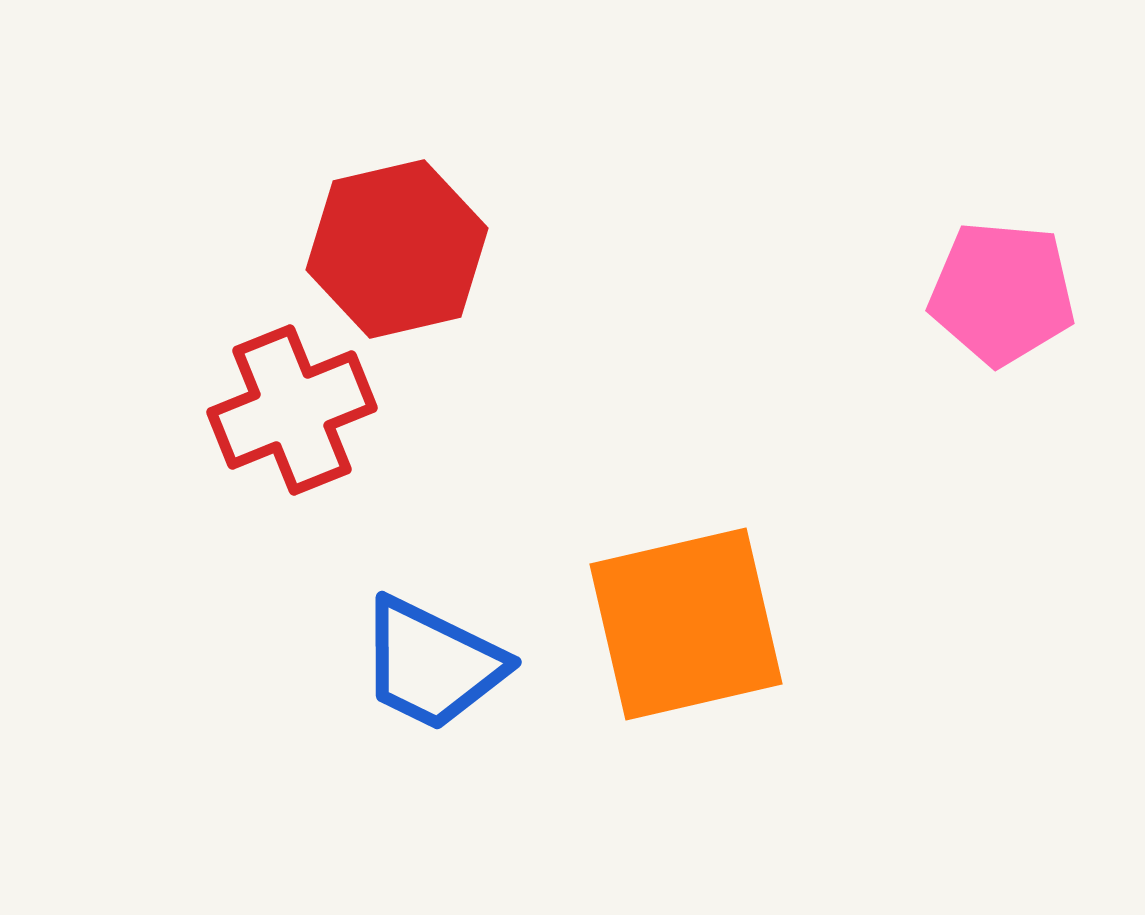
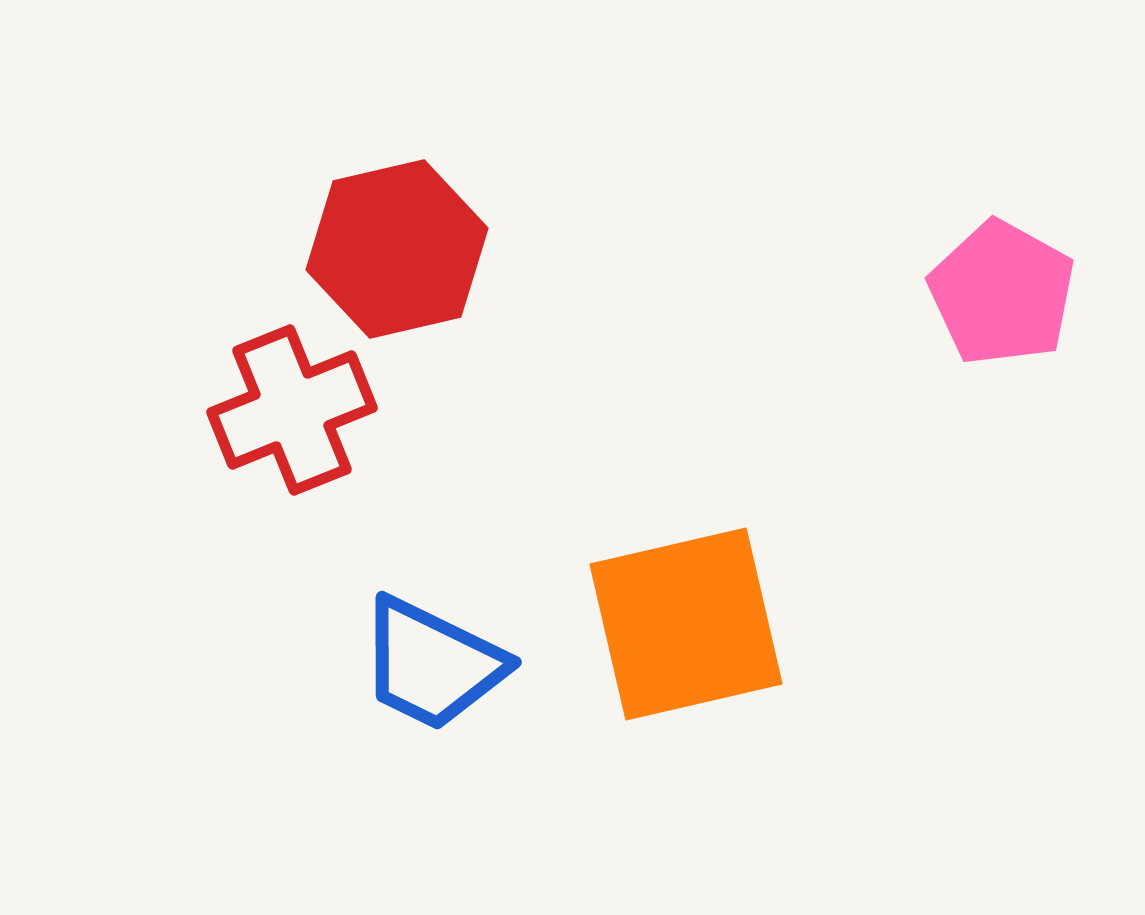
pink pentagon: rotated 24 degrees clockwise
